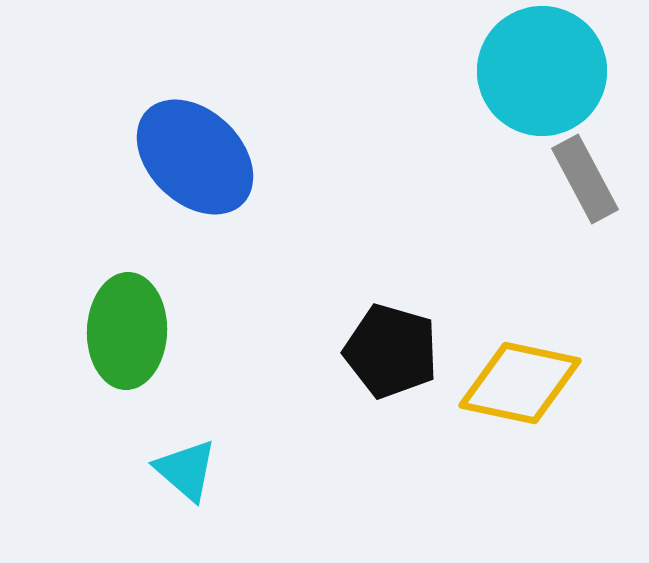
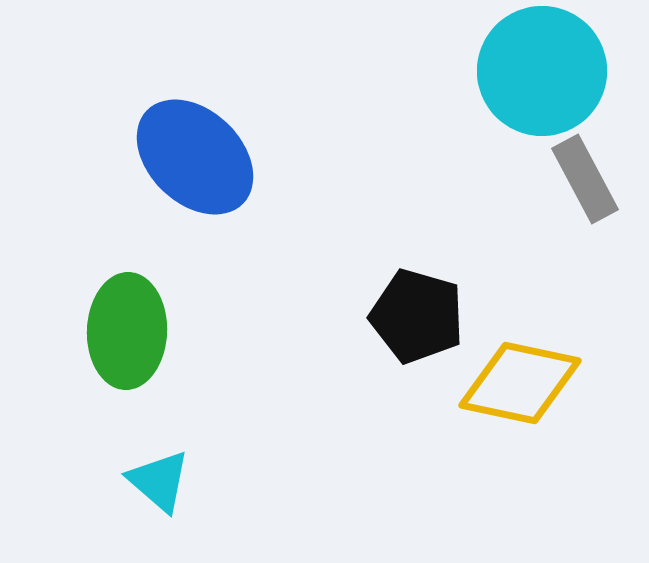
black pentagon: moved 26 px right, 35 px up
cyan triangle: moved 27 px left, 11 px down
